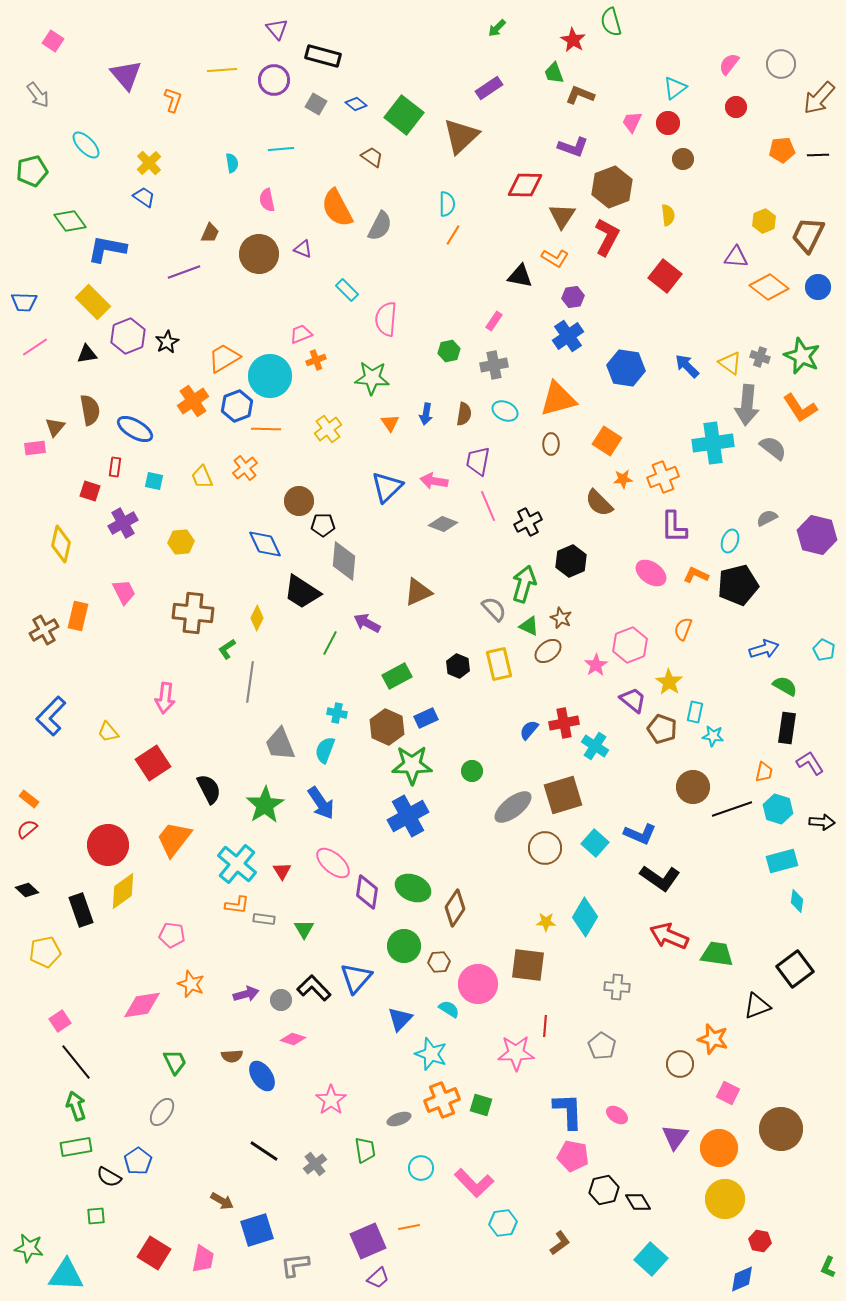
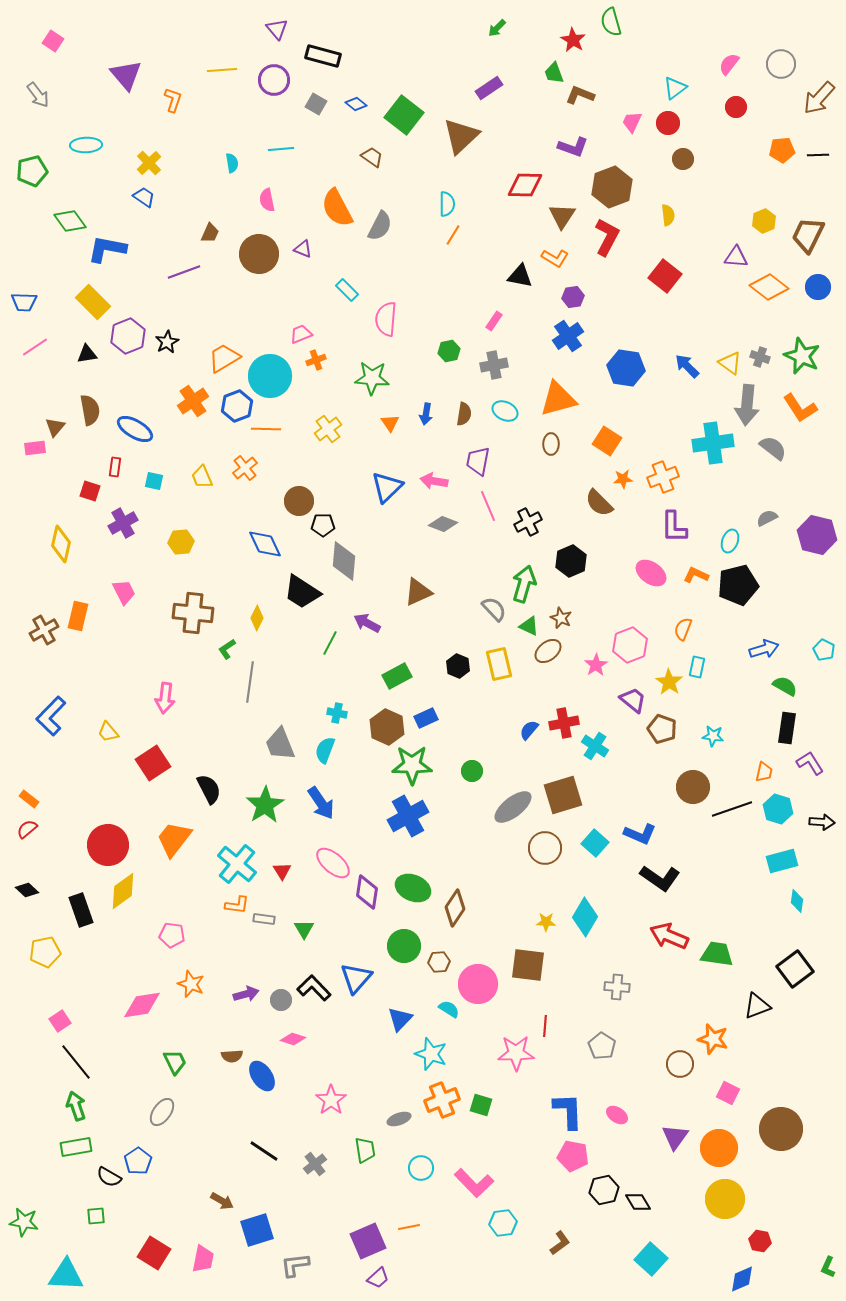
cyan ellipse at (86, 145): rotated 48 degrees counterclockwise
cyan rectangle at (695, 712): moved 2 px right, 45 px up
green star at (29, 1248): moved 5 px left, 26 px up
